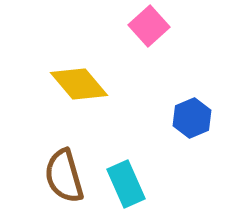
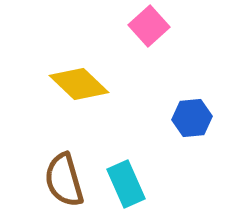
yellow diamond: rotated 6 degrees counterclockwise
blue hexagon: rotated 18 degrees clockwise
brown semicircle: moved 4 px down
